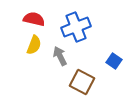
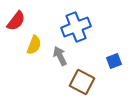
red semicircle: moved 18 px left, 2 px down; rotated 115 degrees clockwise
blue square: rotated 35 degrees clockwise
